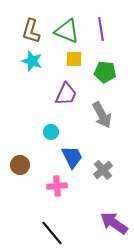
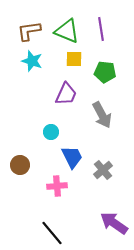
brown L-shape: moved 2 px left; rotated 65 degrees clockwise
